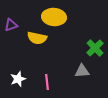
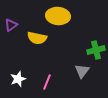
yellow ellipse: moved 4 px right, 1 px up
purple triangle: rotated 16 degrees counterclockwise
green cross: moved 1 px right, 2 px down; rotated 30 degrees clockwise
gray triangle: rotated 49 degrees counterclockwise
pink line: rotated 28 degrees clockwise
